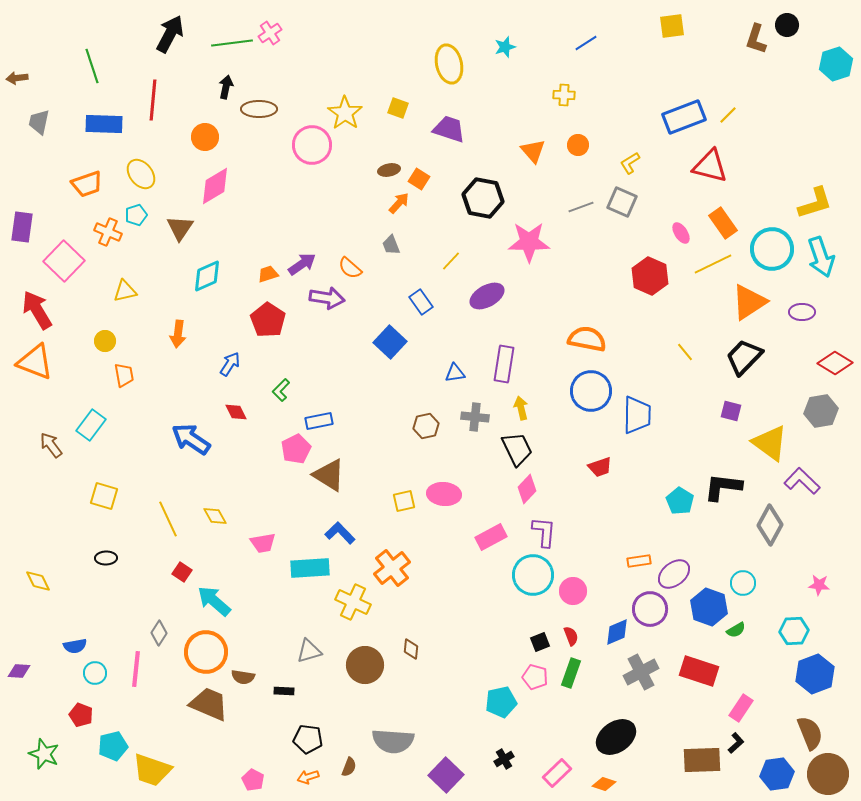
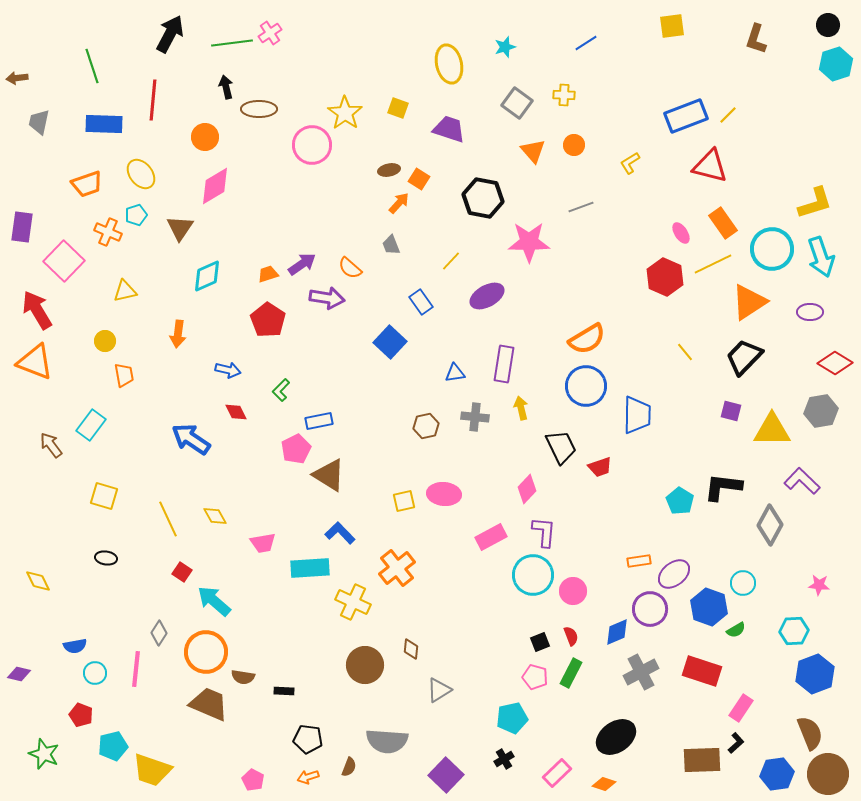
black circle at (787, 25): moved 41 px right
black arrow at (226, 87): rotated 25 degrees counterclockwise
blue rectangle at (684, 117): moved 2 px right, 1 px up
orange circle at (578, 145): moved 4 px left
gray square at (622, 202): moved 105 px left, 99 px up; rotated 12 degrees clockwise
red hexagon at (650, 276): moved 15 px right, 1 px down
purple ellipse at (802, 312): moved 8 px right
orange semicircle at (587, 339): rotated 138 degrees clockwise
blue arrow at (230, 364): moved 2 px left, 6 px down; rotated 70 degrees clockwise
blue circle at (591, 391): moved 5 px left, 5 px up
yellow triangle at (770, 443): moved 2 px right, 13 px up; rotated 36 degrees counterclockwise
black trapezoid at (517, 449): moved 44 px right, 2 px up
black ellipse at (106, 558): rotated 10 degrees clockwise
orange cross at (392, 568): moved 5 px right
gray triangle at (309, 651): moved 130 px right, 39 px down; rotated 16 degrees counterclockwise
purple diamond at (19, 671): moved 3 px down; rotated 10 degrees clockwise
red rectangle at (699, 671): moved 3 px right
green rectangle at (571, 673): rotated 8 degrees clockwise
cyan pentagon at (501, 702): moved 11 px right, 16 px down
gray semicircle at (393, 741): moved 6 px left
